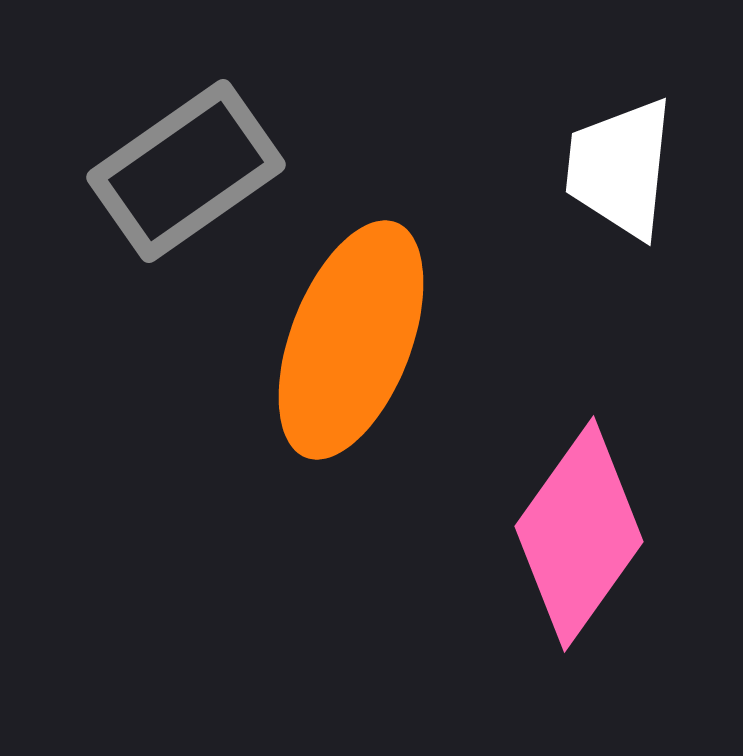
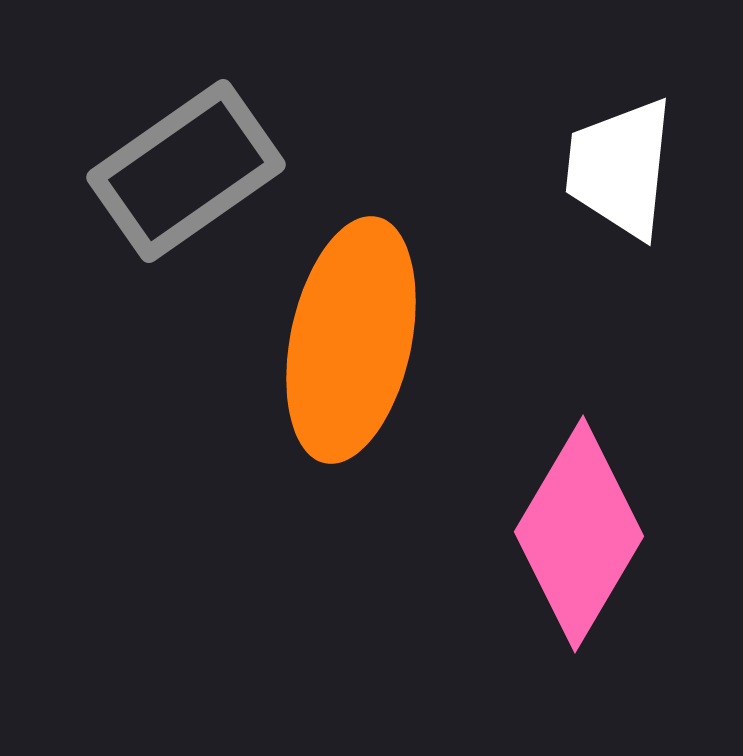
orange ellipse: rotated 9 degrees counterclockwise
pink diamond: rotated 5 degrees counterclockwise
